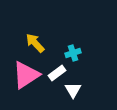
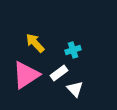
cyan cross: moved 3 px up
white rectangle: moved 2 px right
white triangle: moved 2 px right, 1 px up; rotated 12 degrees counterclockwise
